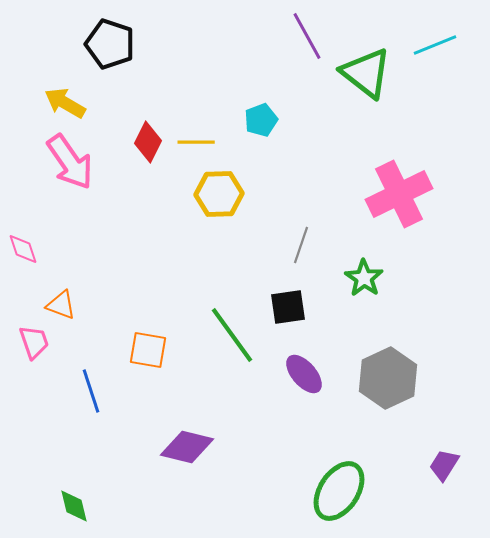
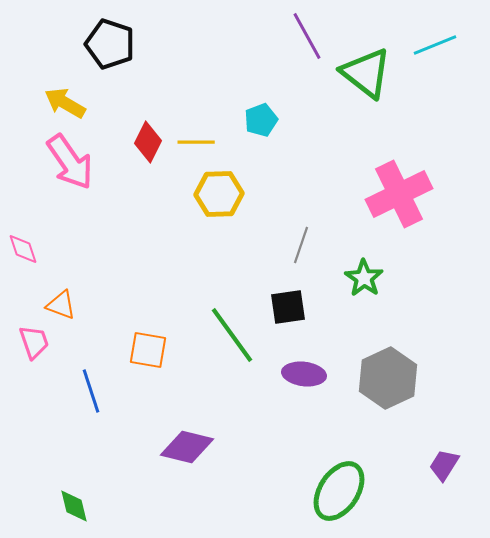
purple ellipse: rotated 42 degrees counterclockwise
